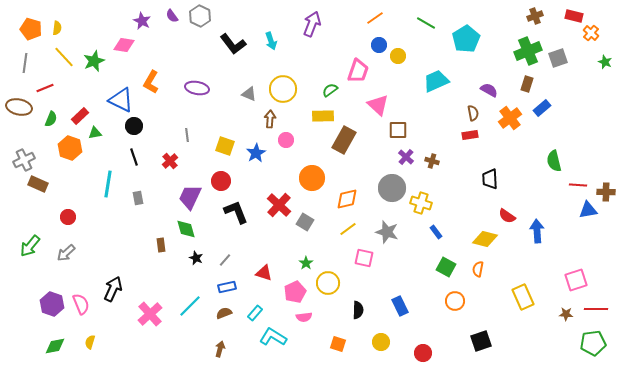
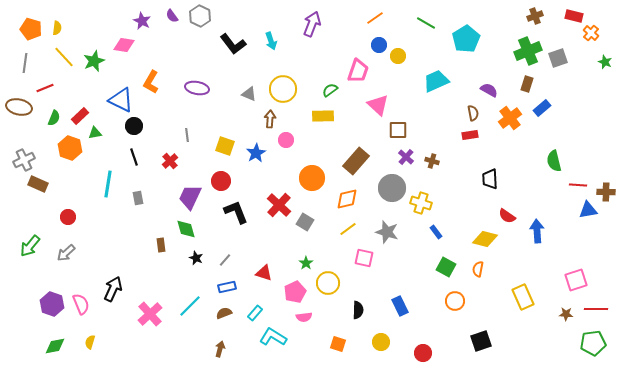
green semicircle at (51, 119): moved 3 px right, 1 px up
brown rectangle at (344, 140): moved 12 px right, 21 px down; rotated 12 degrees clockwise
